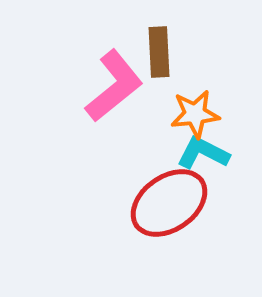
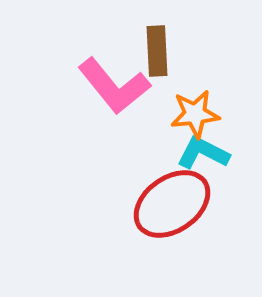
brown rectangle: moved 2 px left, 1 px up
pink L-shape: rotated 90 degrees clockwise
red ellipse: moved 3 px right, 1 px down
